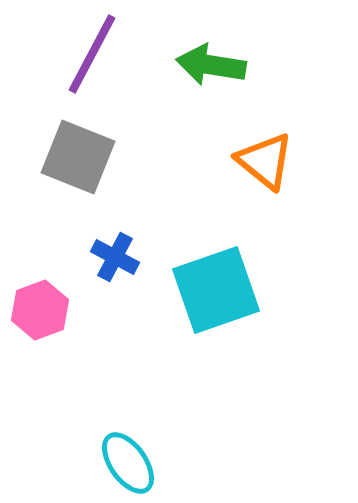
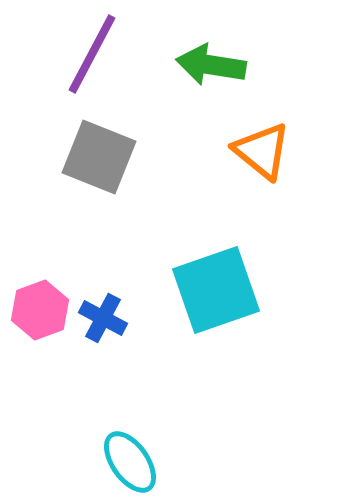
gray square: moved 21 px right
orange triangle: moved 3 px left, 10 px up
blue cross: moved 12 px left, 61 px down
cyan ellipse: moved 2 px right, 1 px up
